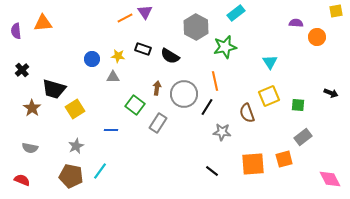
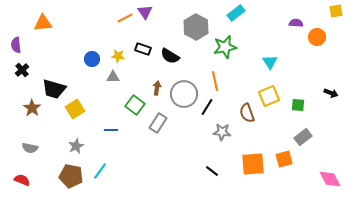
purple semicircle at (16, 31): moved 14 px down
